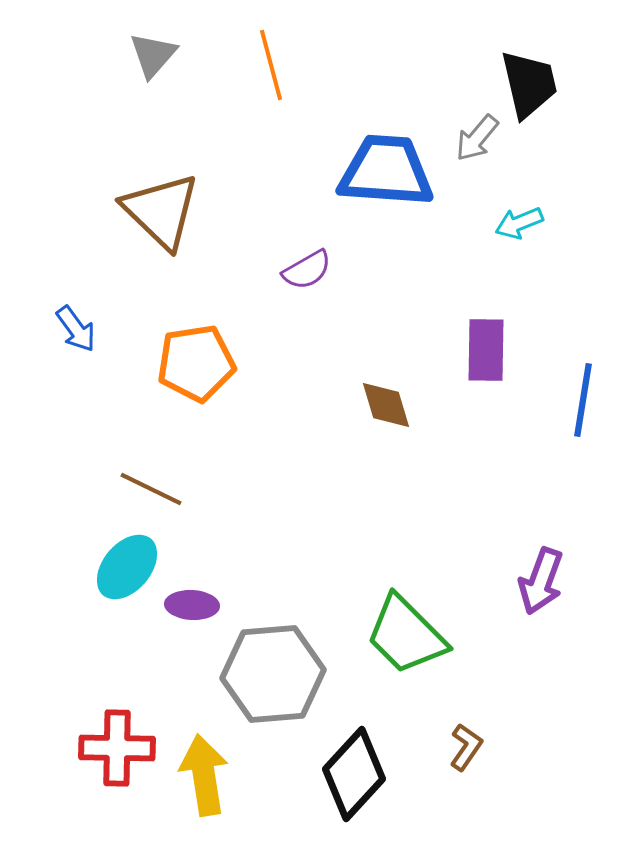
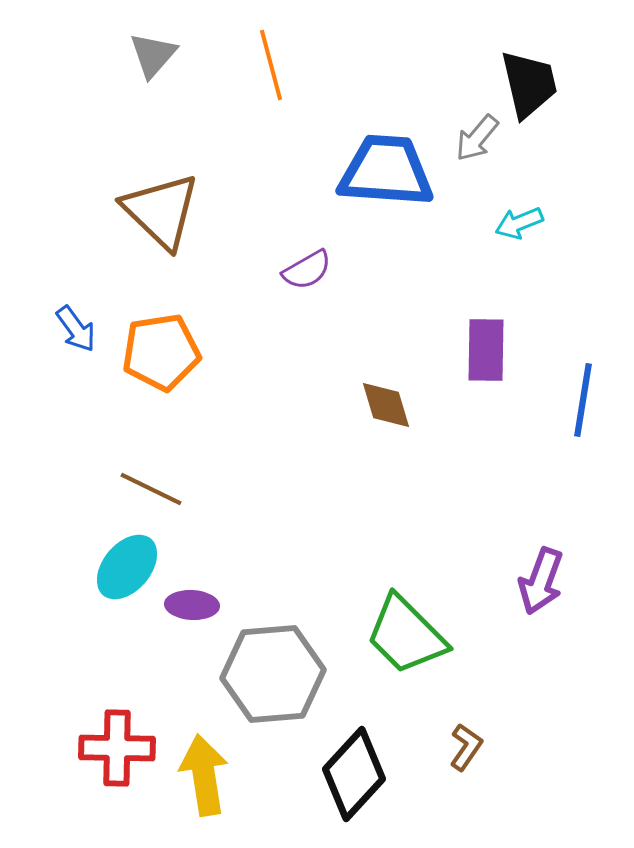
orange pentagon: moved 35 px left, 11 px up
